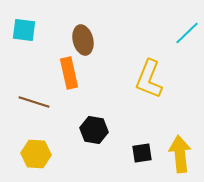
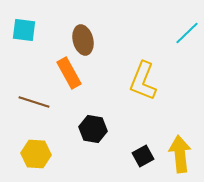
orange rectangle: rotated 16 degrees counterclockwise
yellow L-shape: moved 6 px left, 2 px down
black hexagon: moved 1 px left, 1 px up
black square: moved 1 px right, 3 px down; rotated 20 degrees counterclockwise
